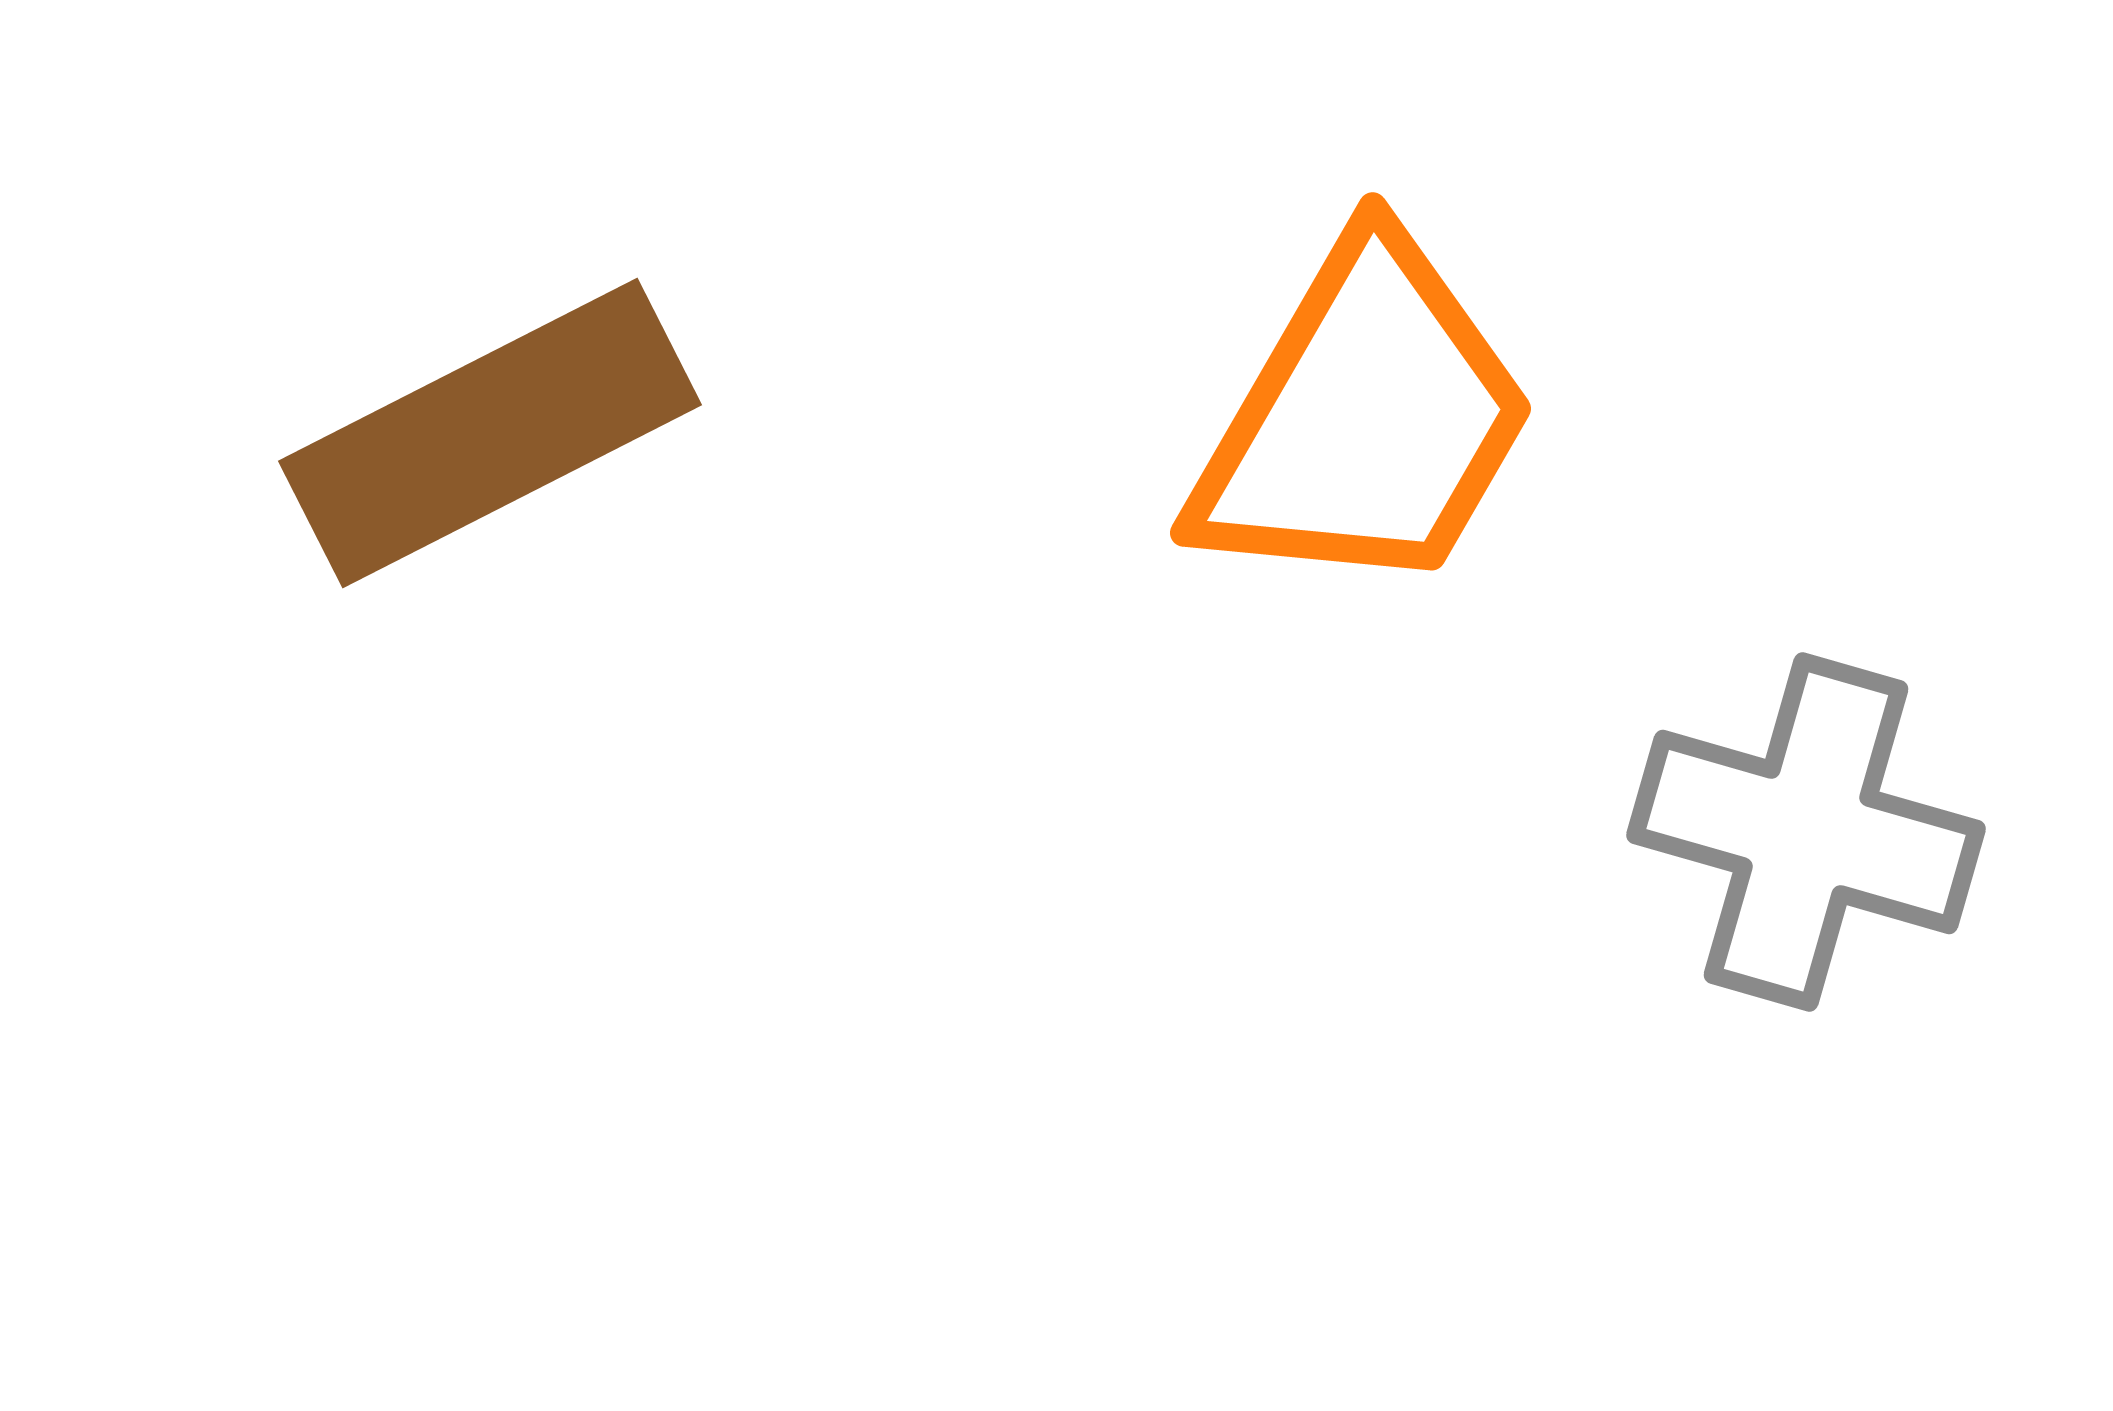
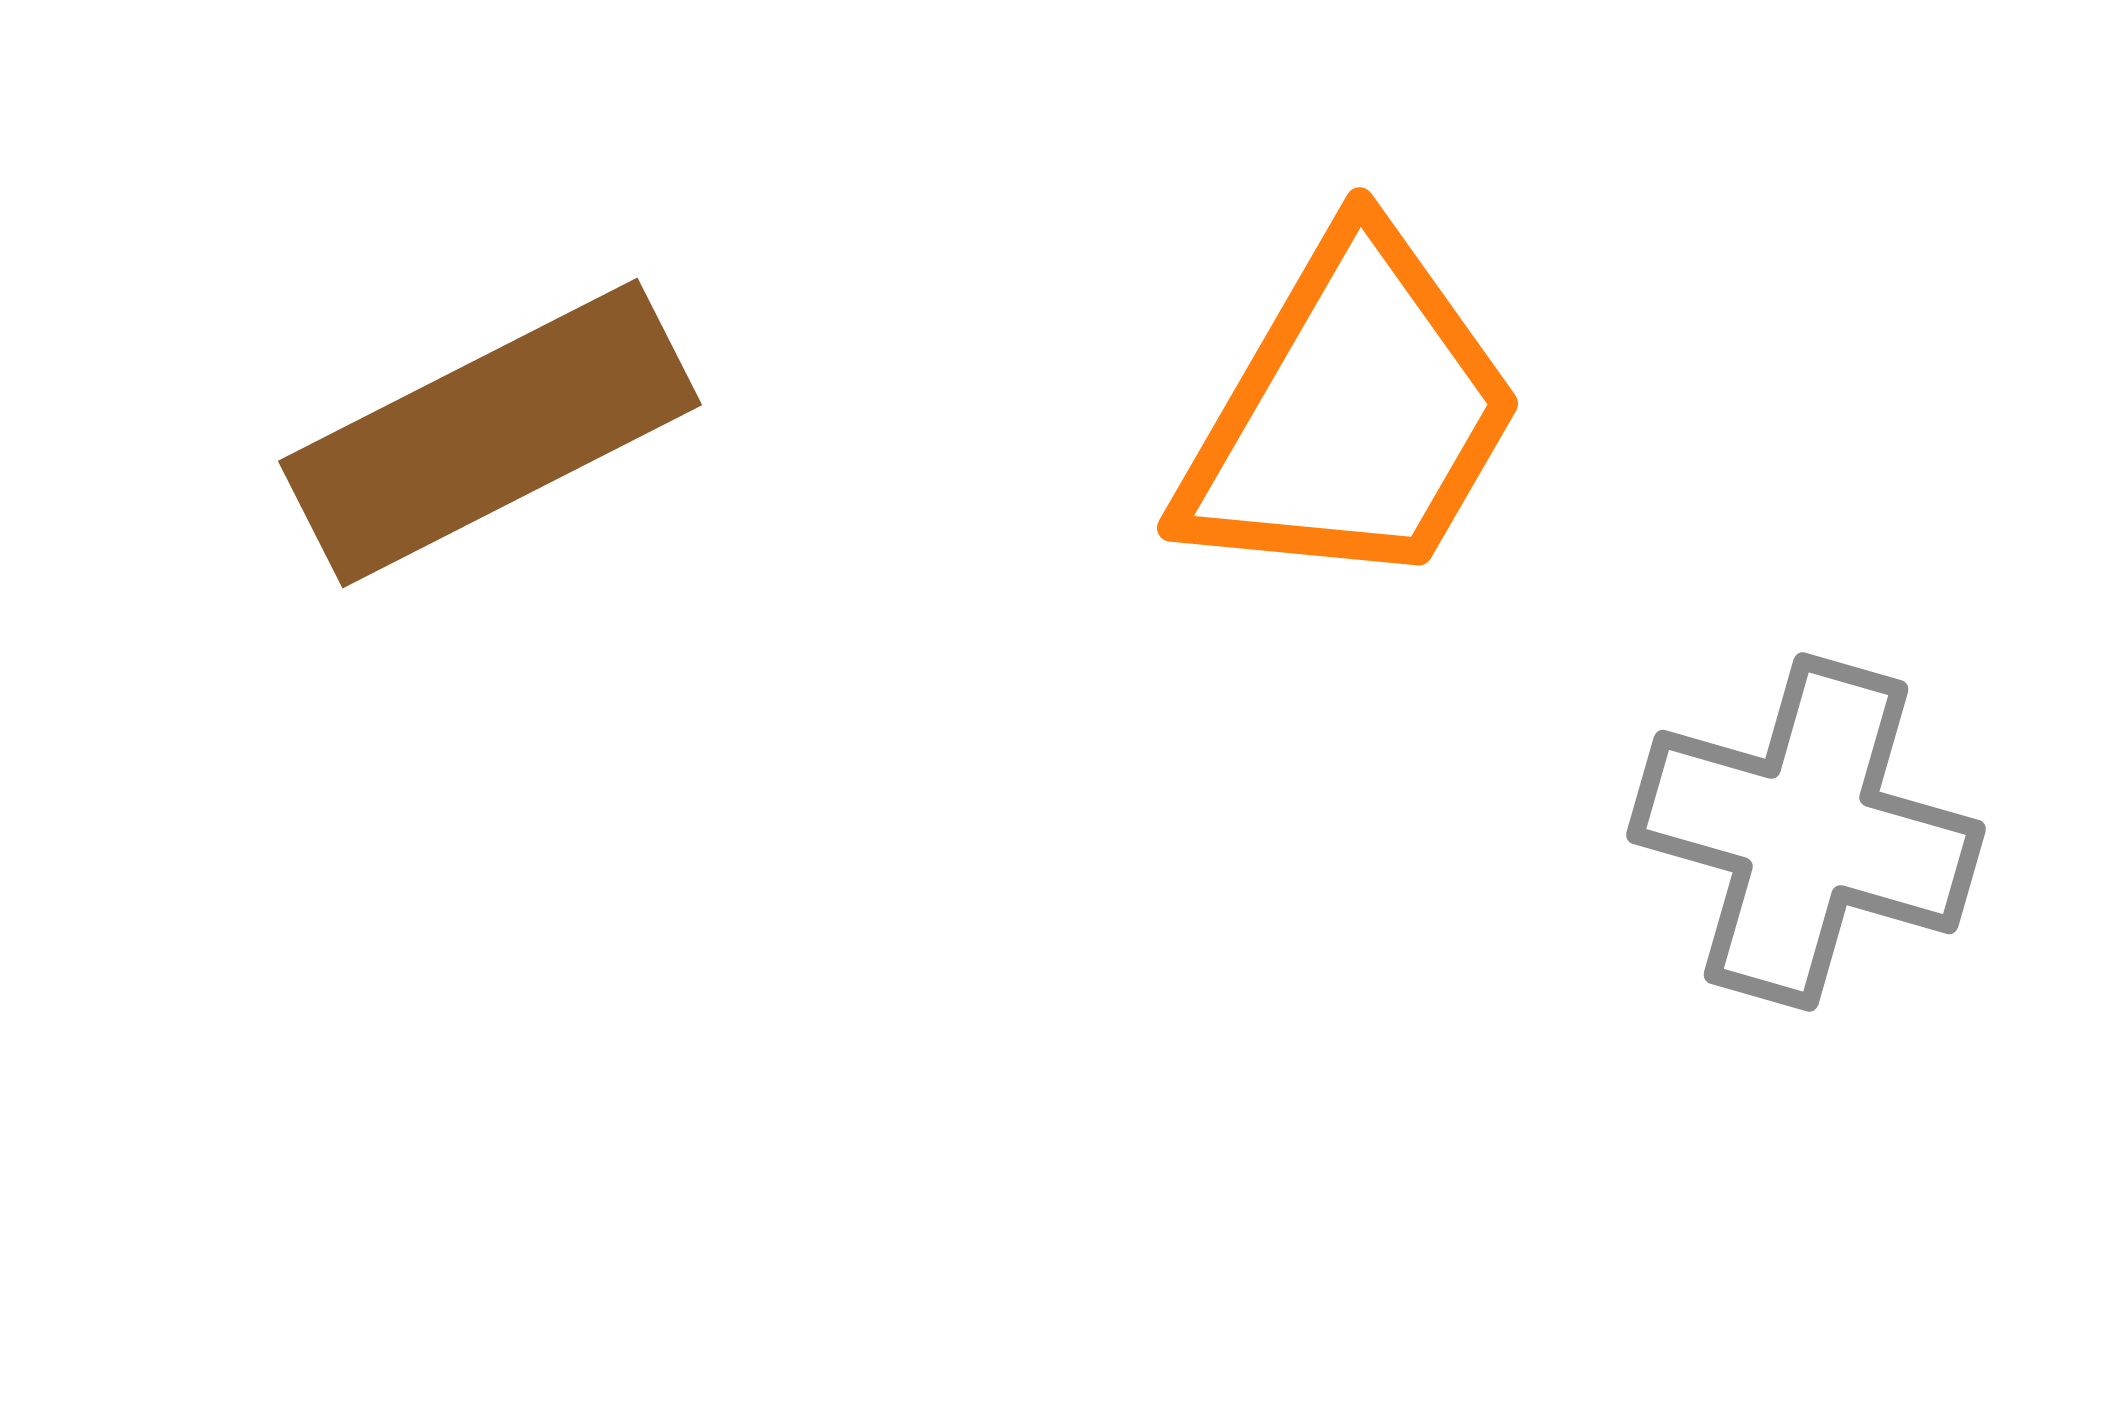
orange trapezoid: moved 13 px left, 5 px up
